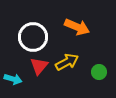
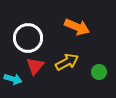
white circle: moved 5 px left, 1 px down
red triangle: moved 4 px left
